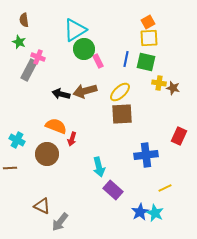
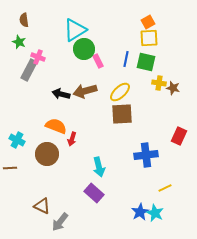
purple rectangle: moved 19 px left, 3 px down
